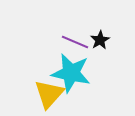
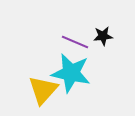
black star: moved 3 px right, 4 px up; rotated 24 degrees clockwise
yellow triangle: moved 6 px left, 4 px up
